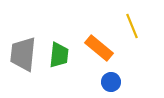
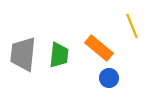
blue circle: moved 2 px left, 4 px up
